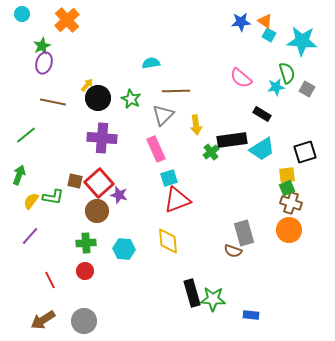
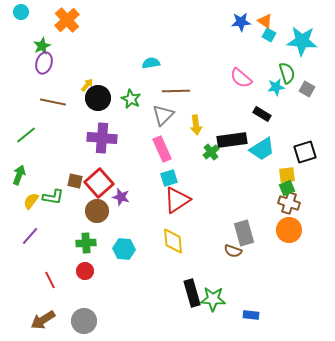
cyan circle at (22, 14): moved 1 px left, 2 px up
pink rectangle at (156, 149): moved 6 px right
purple star at (119, 195): moved 2 px right, 2 px down
red triangle at (177, 200): rotated 12 degrees counterclockwise
brown cross at (291, 203): moved 2 px left
yellow diamond at (168, 241): moved 5 px right
